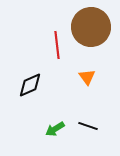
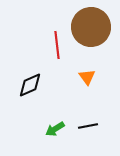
black line: rotated 30 degrees counterclockwise
